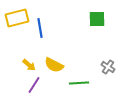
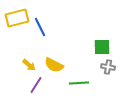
green square: moved 5 px right, 28 px down
blue line: moved 1 px up; rotated 18 degrees counterclockwise
gray cross: rotated 24 degrees counterclockwise
purple line: moved 2 px right
